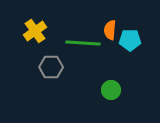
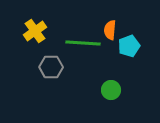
cyan pentagon: moved 1 px left, 6 px down; rotated 20 degrees counterclockwise
